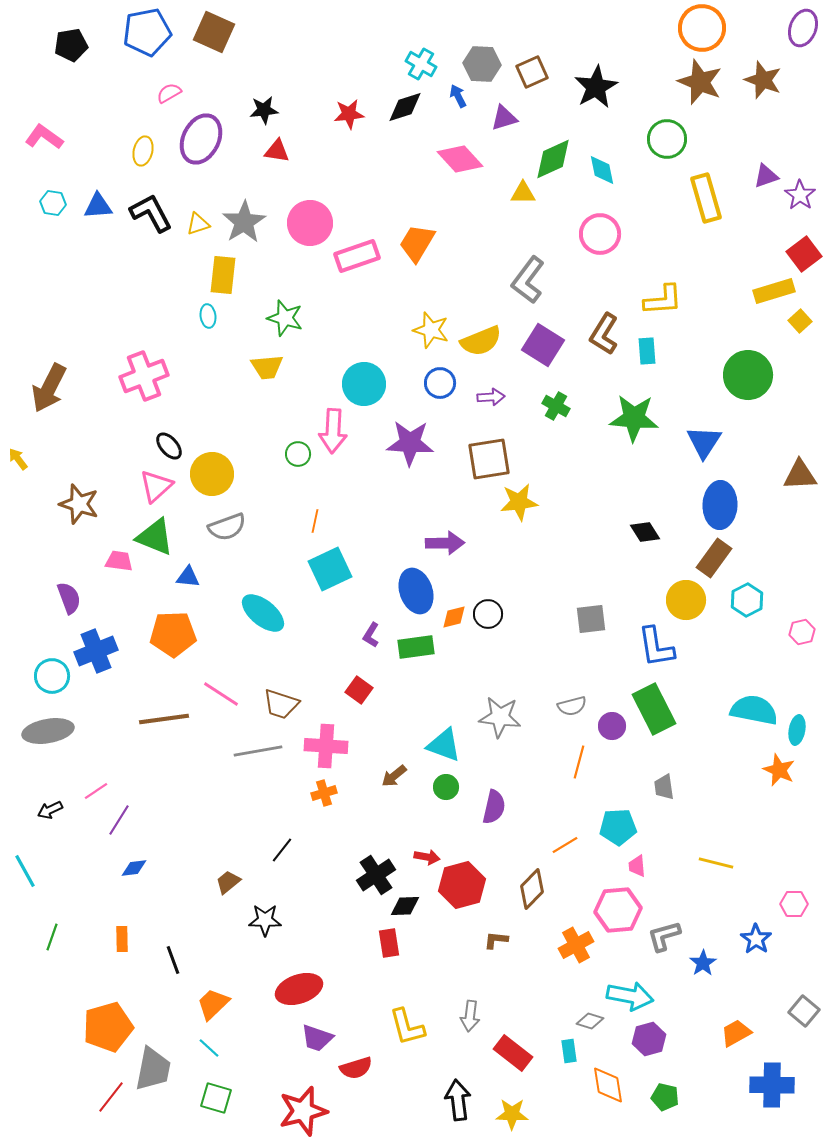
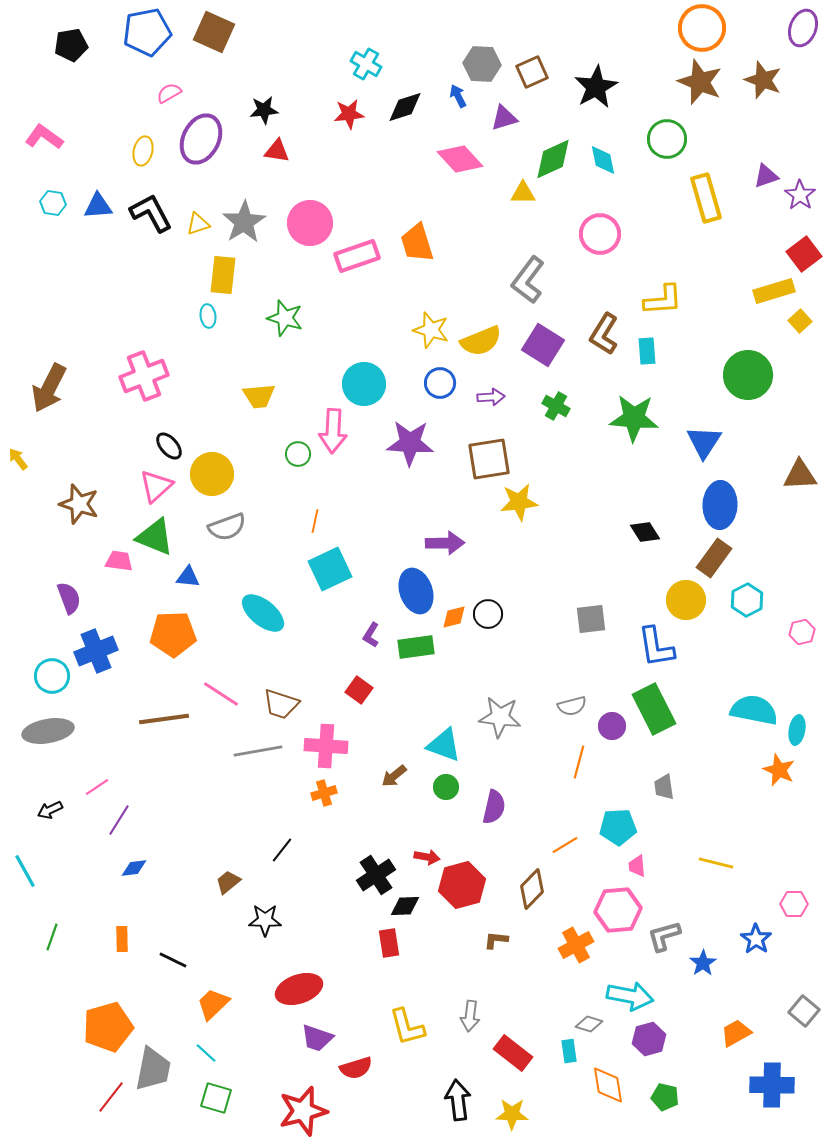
cyan cross at (421, 64): moved 55 px left
cyan diamond at (602, 170): moved 1 px right, 10 px up
orange trapezoid at (417, 243): rotated 48 degrees counterclockwise
yellow trapezoid at (267, 367): moved 8 px left, 29 px down
pink line at (96, 791): moved 1 px right, 4 px up
black line at (173, 960): rotated 44 degrees counterclockwise
gray diamond at (590, 1021): moved 1 px left, 3 px down
cyan line at (209, 1048): moved 3 px left, 5 px down
